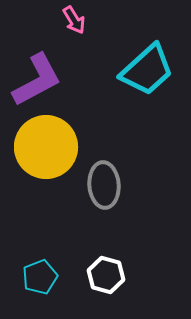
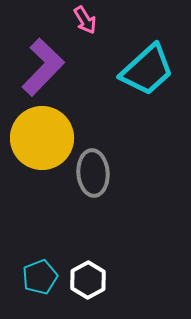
pink arrow: moved 11 px right
purple L-shape: moved 6 px right, 13 px up; rotated 18 degrees counterclockwise
yellow circle: moved 4 px left, 9 px up
gray ellipse: moved 11 px left, 12 px up
white hexagon: moved 18 px left, 5 px down; rotated 15 degrees clockwise
